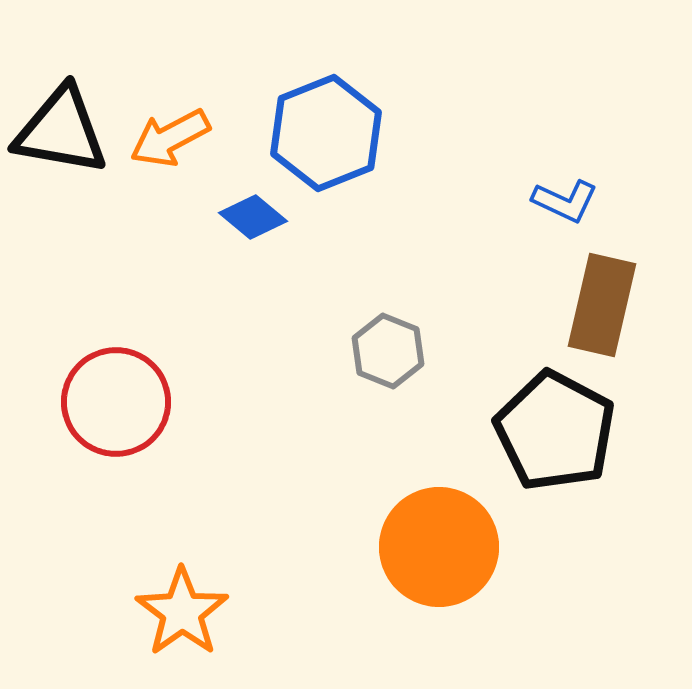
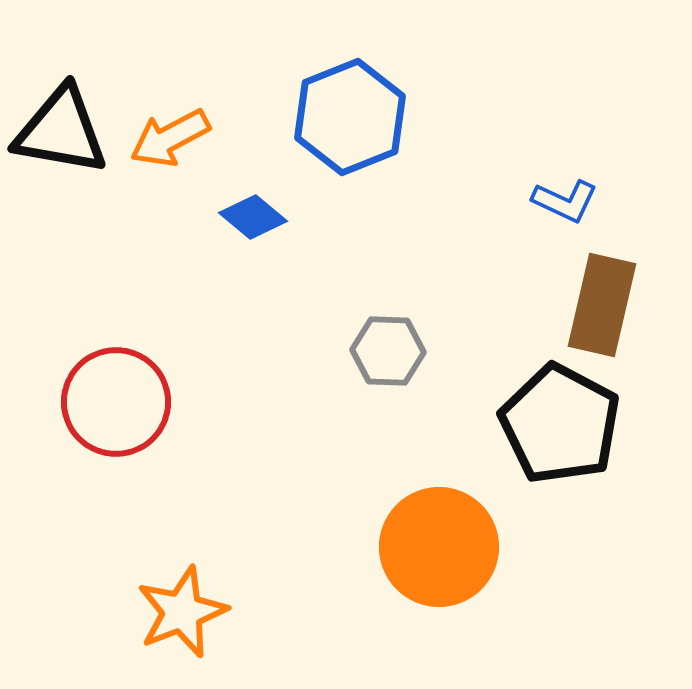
blue hexagon: moved 24 px right, 16 px up
gray hexagon: rotated 20 degrees counterclockwise
black pentagon: moved 5 px right, 7 px up
orange star: rotated 14 degrees clockwise
